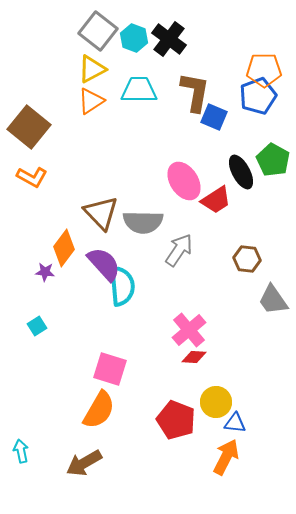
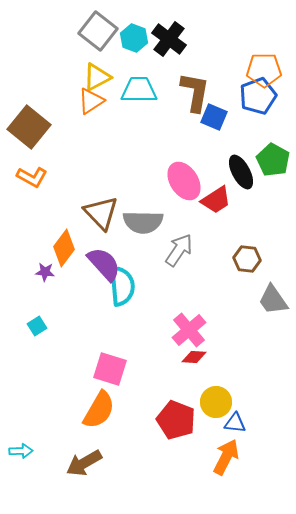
yellow triangle: moved 5 px right, 8 px down
cyan arrow: rotated 100 degrees clockwise
